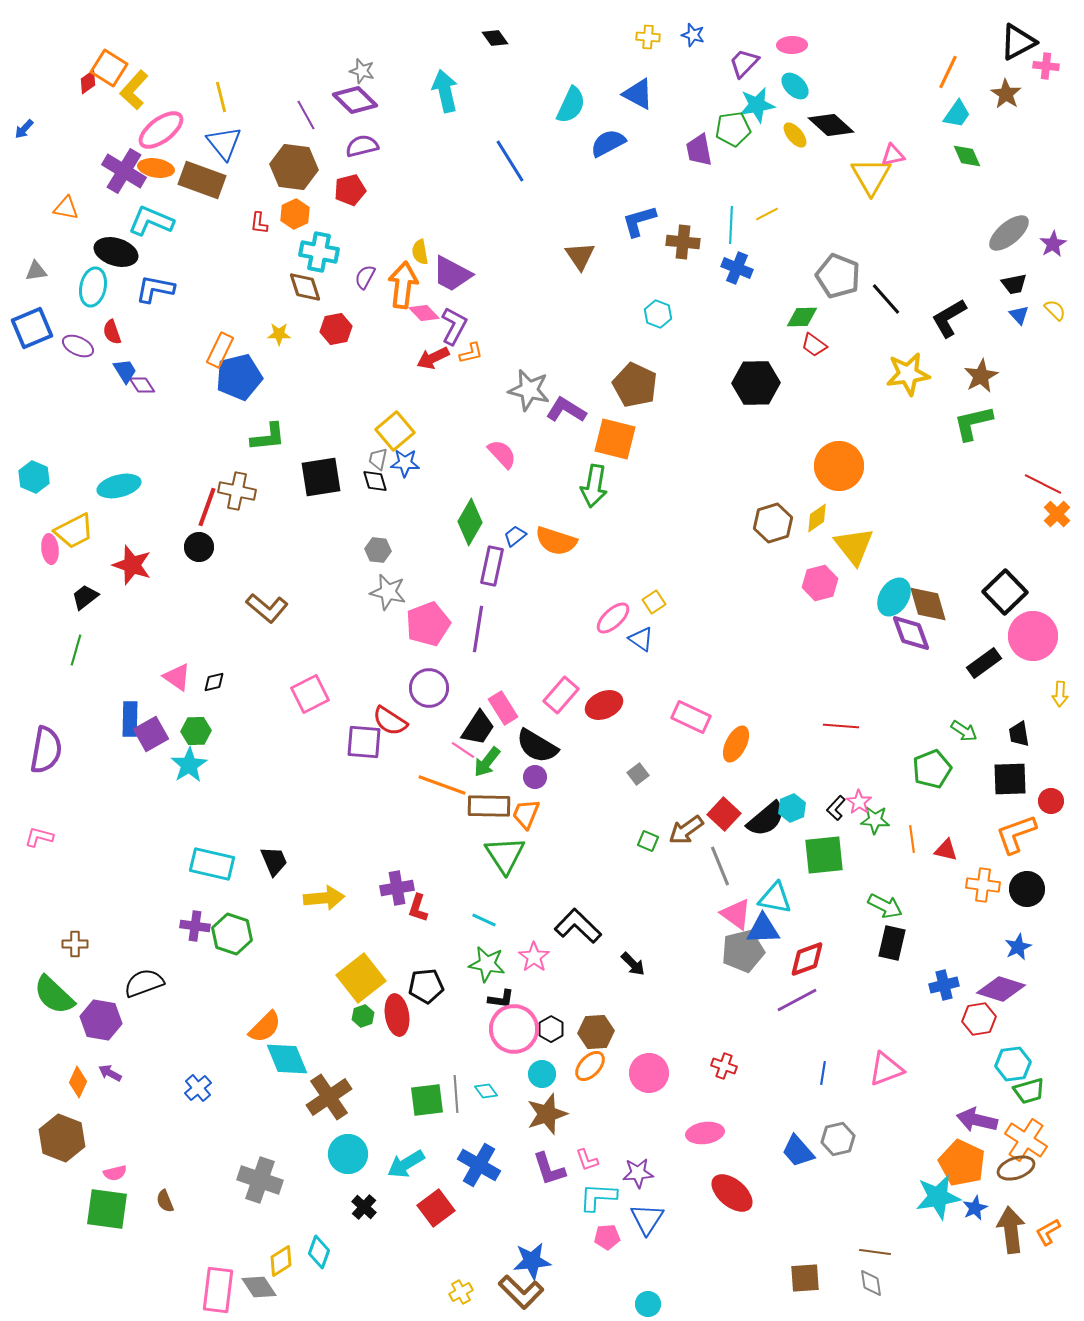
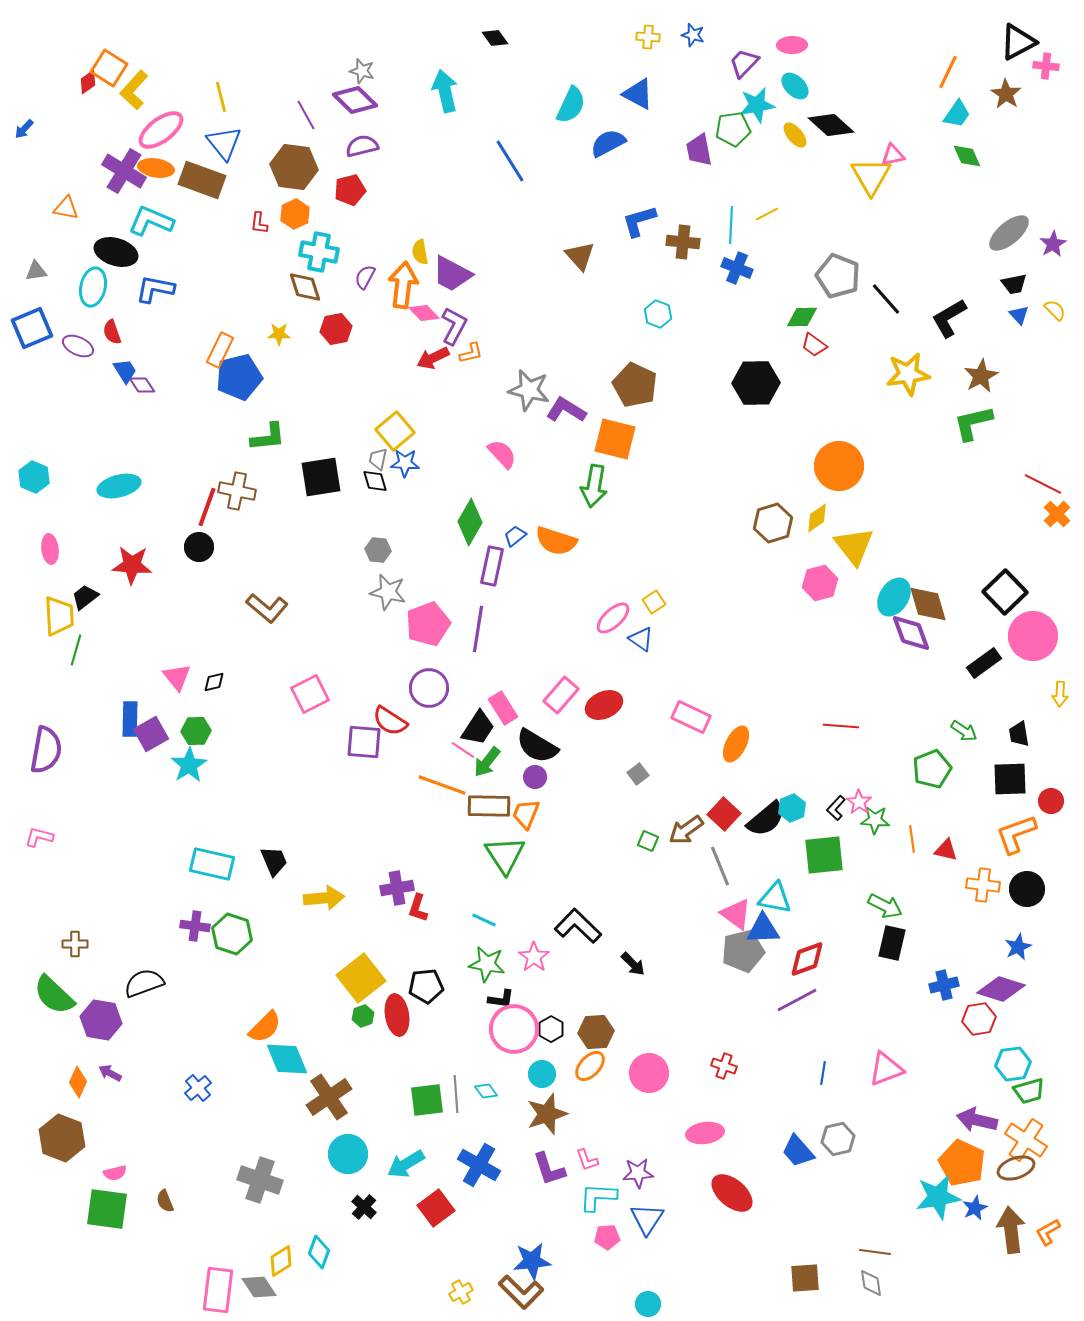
brown triangle at (580, 256): rotated 8 degrees counterclockwise
yellow trapezoid at (74, 531): moved 15 px left, 85 px down; rotated 66 degrees counterclockwise
red star at (132, 565): rotated 15 degrees counterclockwise
pink triangle at (177, 677): rotated 16 degrees clockwise
